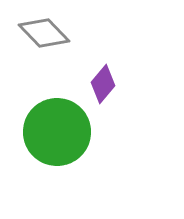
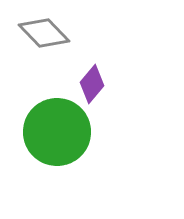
purple diamond: moved 11 px left
